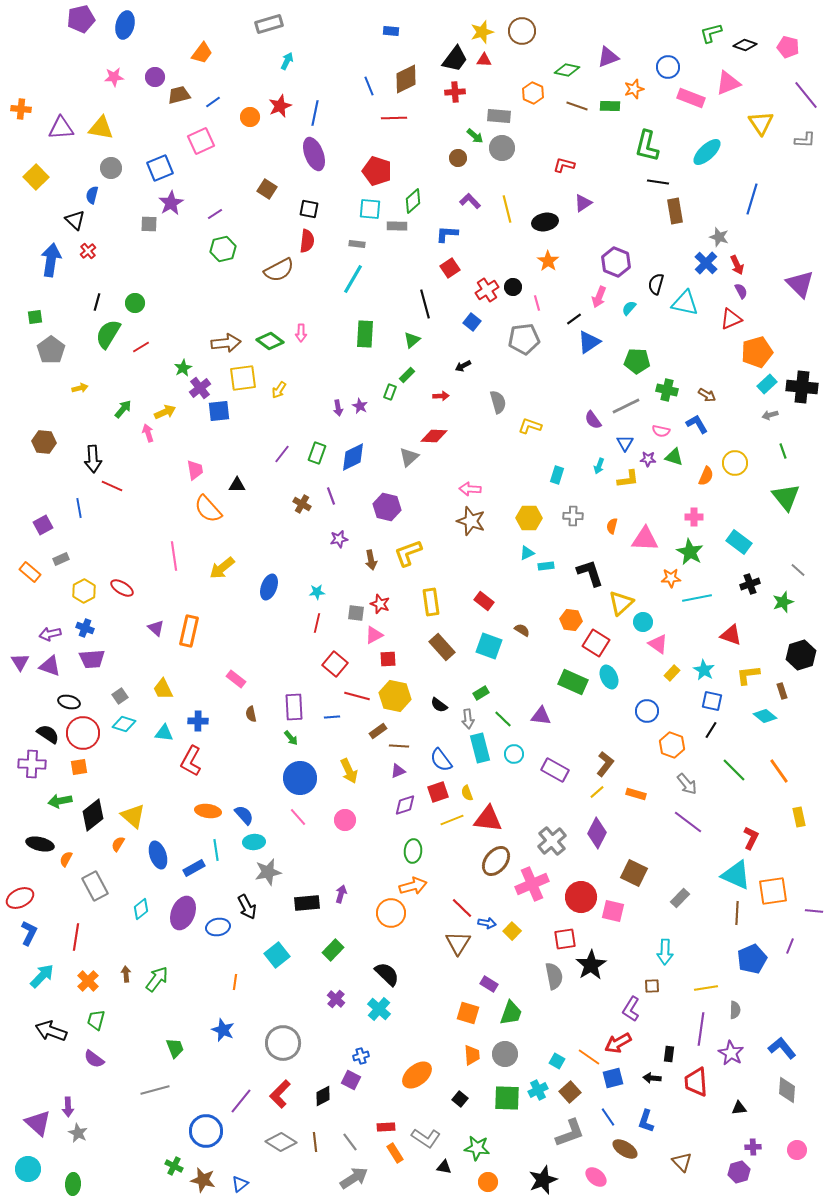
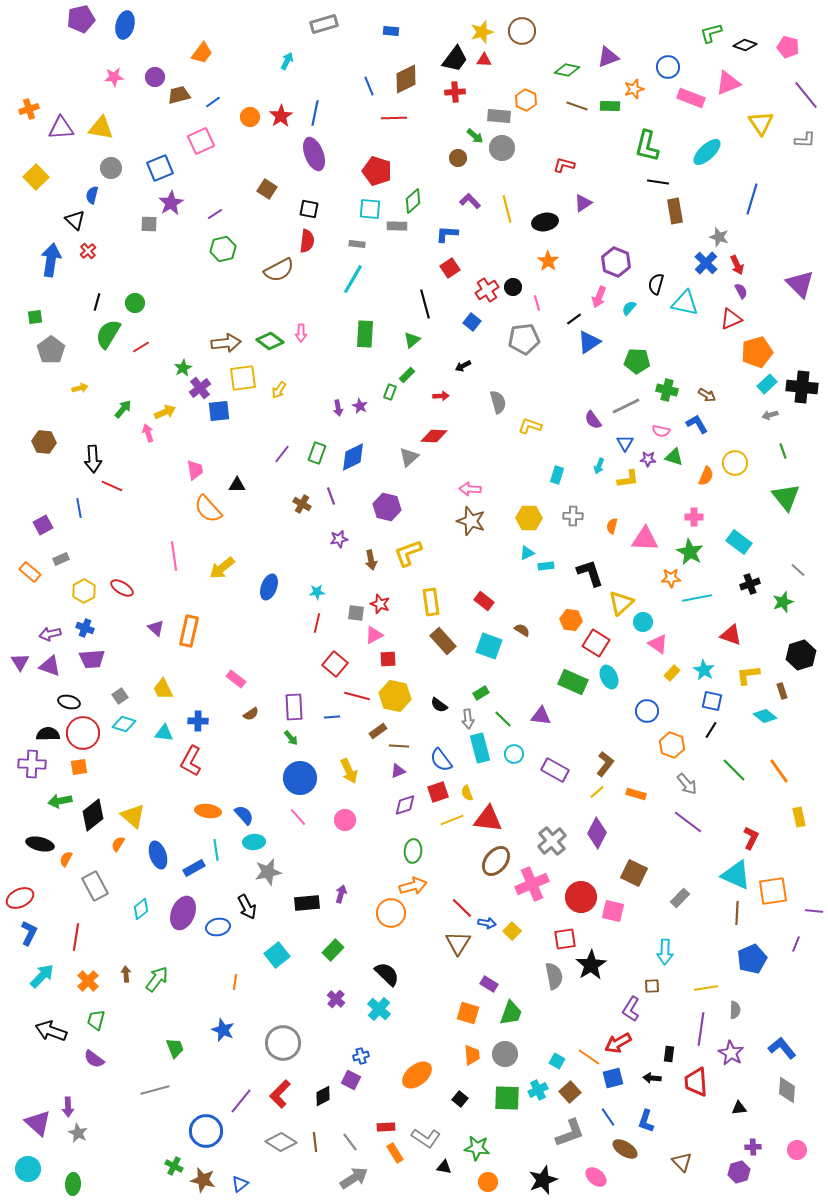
gray rectangle at (269, 24): moved 55 px right
orange hexagon at (533, 93): moved 7 px left, 7 px down
red star at (280, 106): moved 1 px right, 10 px down; rotated 10 degrees counterclockwise
orange cross at (21, 109): moved 8 px right; rotated 24 degrees counterclockwise
brown rectangle at (442, 647): moved 1 px right, 6 px up
brown semicircle at (251, 714): rotated 112 degrees counterclockwise
black semicircle at (48, 734): rotated 35 degrees counterclockwise
purple line at (790, 946): moved 6 px right, 2 px up
